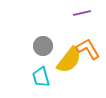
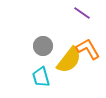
purple line: rotated 48 degrees clockwise
